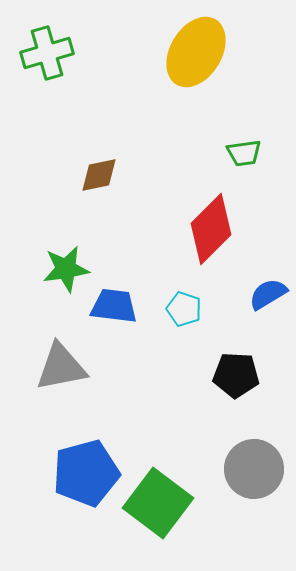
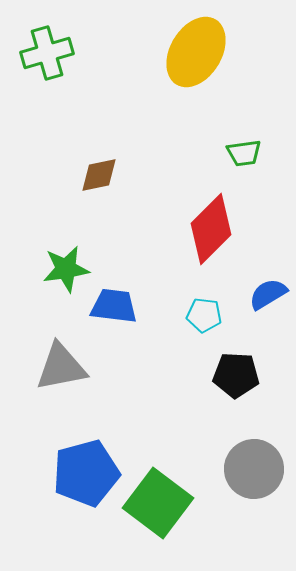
cyan pentagon: moved 20 px right, 6 px down; rotated 12 degrees counterclockwise
